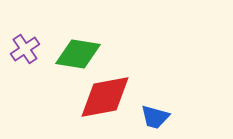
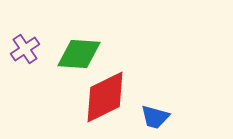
green diamond: moved 1 px right; rotated 6 degrees counterclockwise
red diamond: rotated 16 degrees counterclockwise
